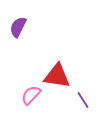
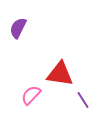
purple semicircle: moved 1 px down
red triangle: moved 3 px right, 2 px up
